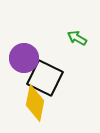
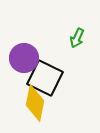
green arrow: rotated 96 degrees counterclockwise
